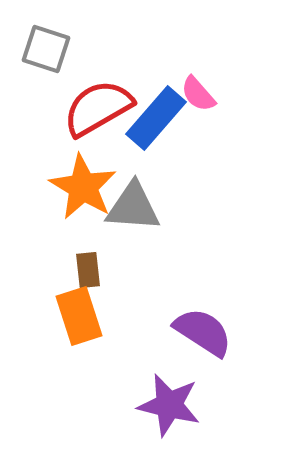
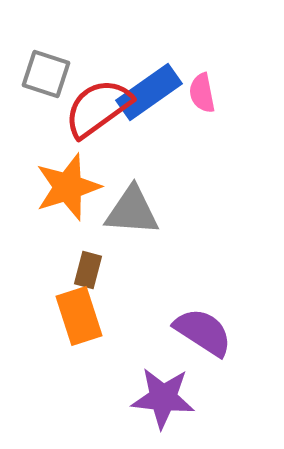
gray square: moved 25 px down
pink semicircle: moved 4 px right, 1 px up; rotated 30 degrees clockwise
red semicircle: rotated 6 degrees counterclockwise
blue rectangle: moved 7 px left, 26 px up; rotated 14 degrees clockwise
orange star: moved 15 px left; rotated 24 degrees clockwise
gray triangle: moved 1 px left, 4 px down
brown rectangle: rotated 21 degrees clockwise
purple star: moved 6 px left, 7 px up; rotated 8 degrees counterclockwise
